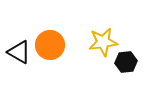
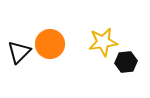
orange circle: moved 1 px up
black triangle: rotated 45 degrees clockwise
